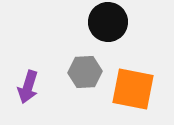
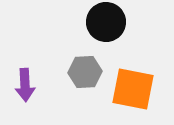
black circle: moved 2 px left
purple arrow: moved 3 px left, 2 px up; rotated 20 degrees counterclockwise
